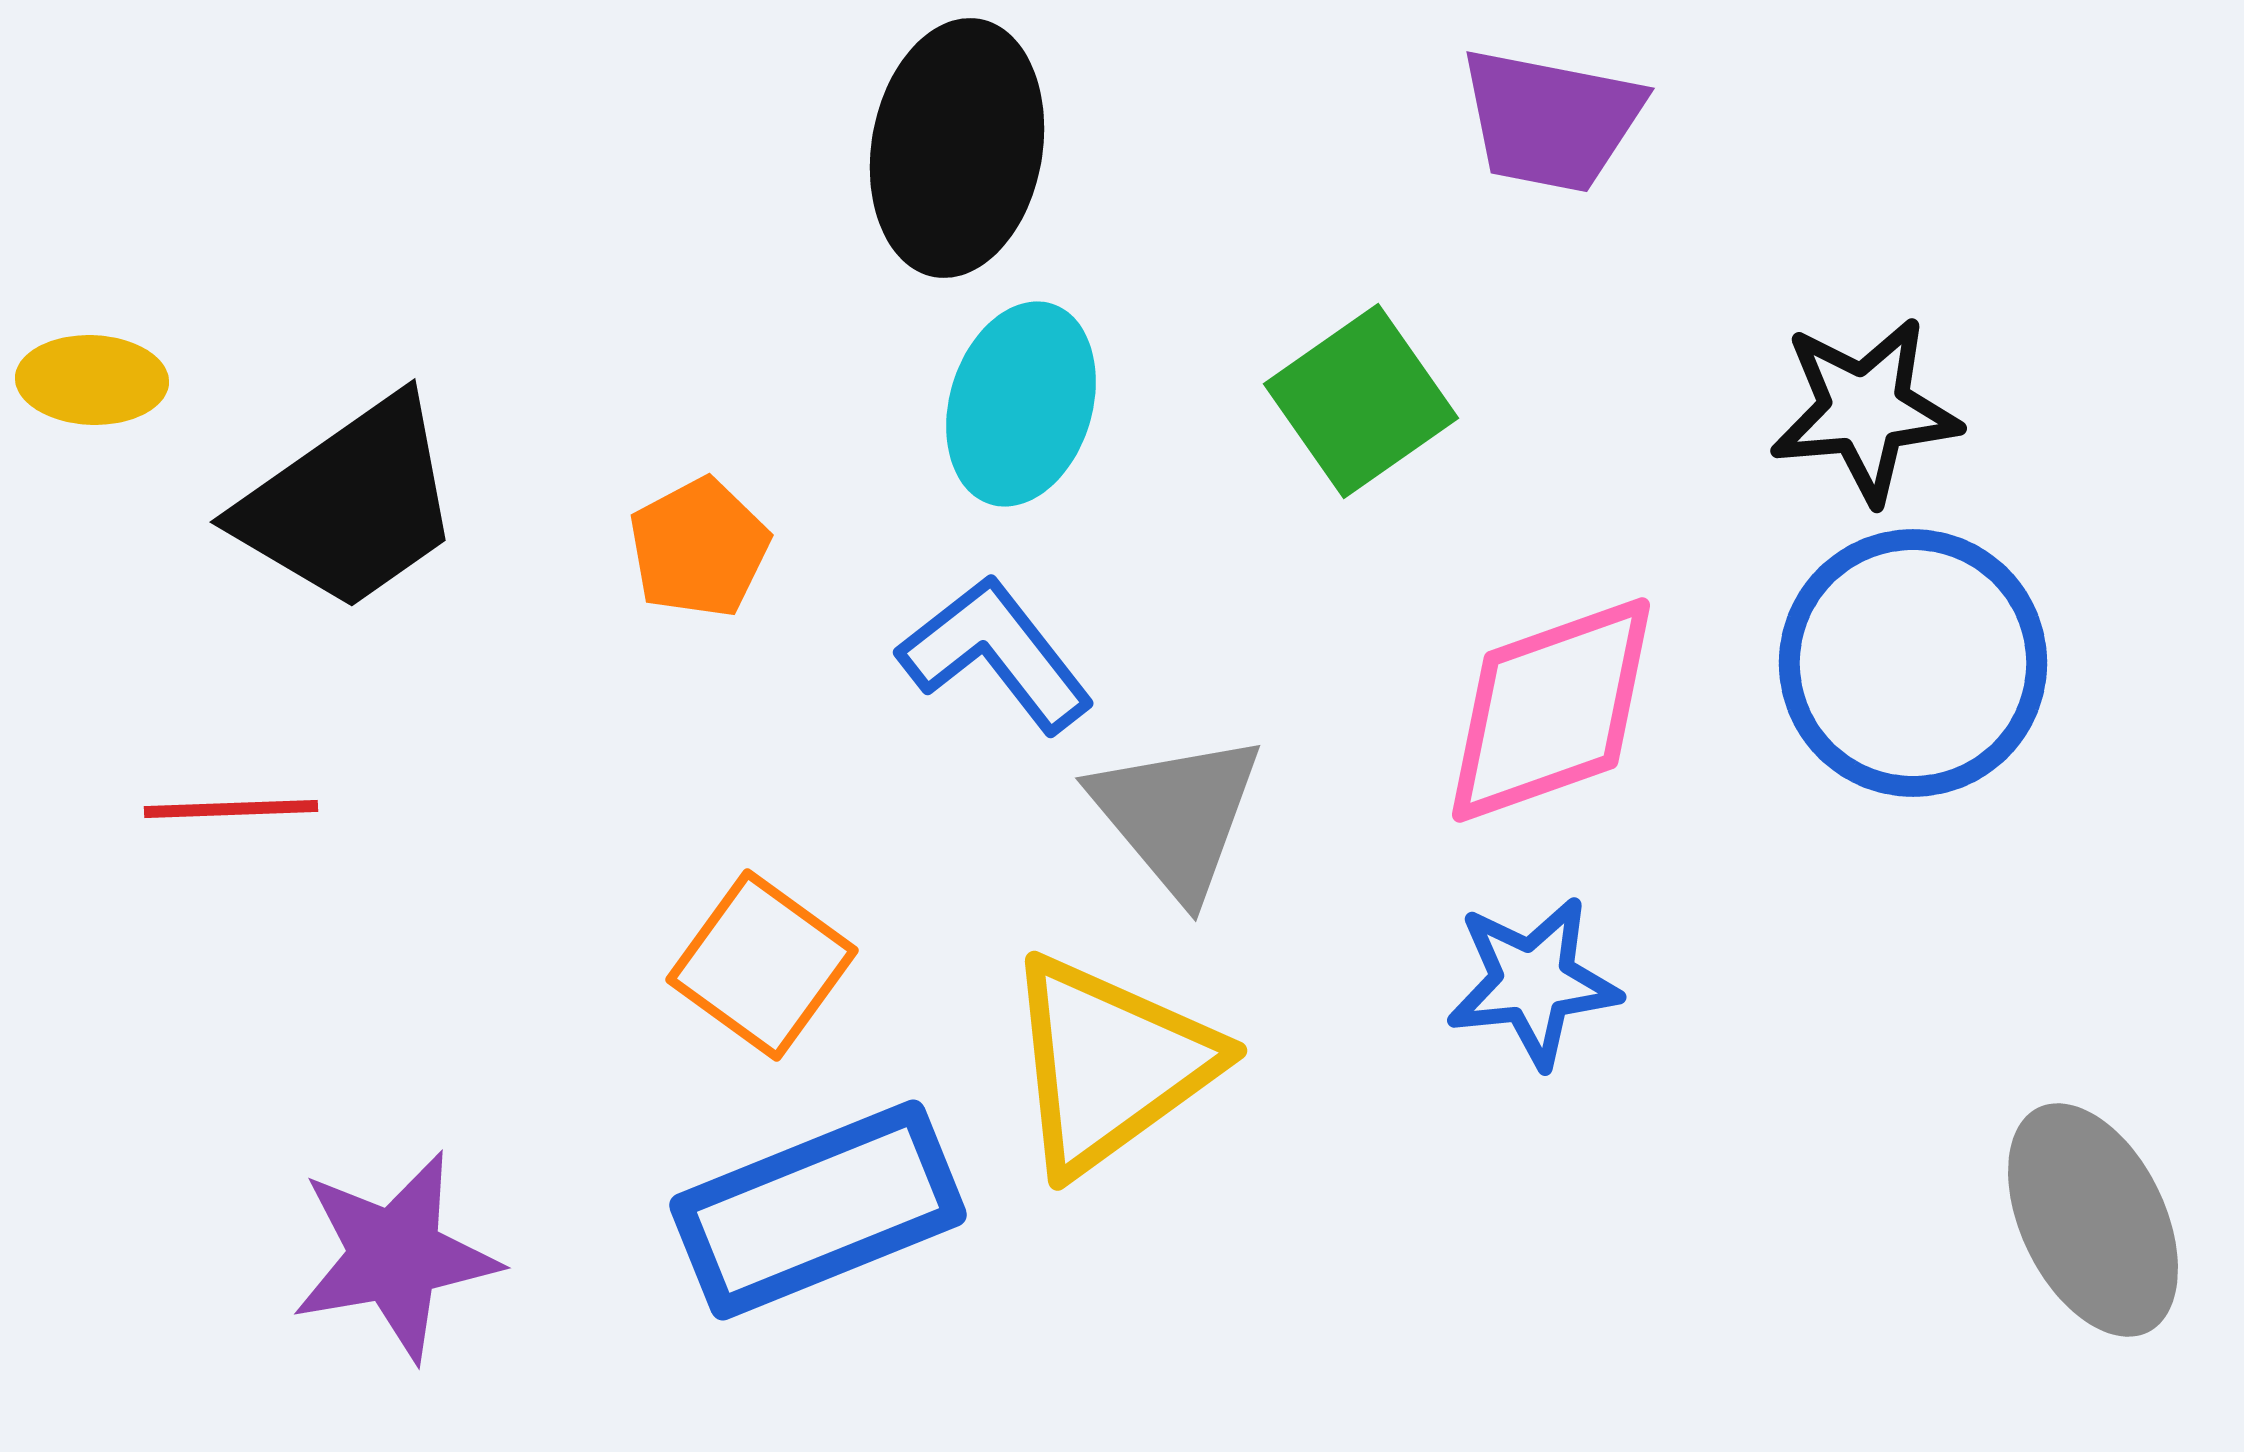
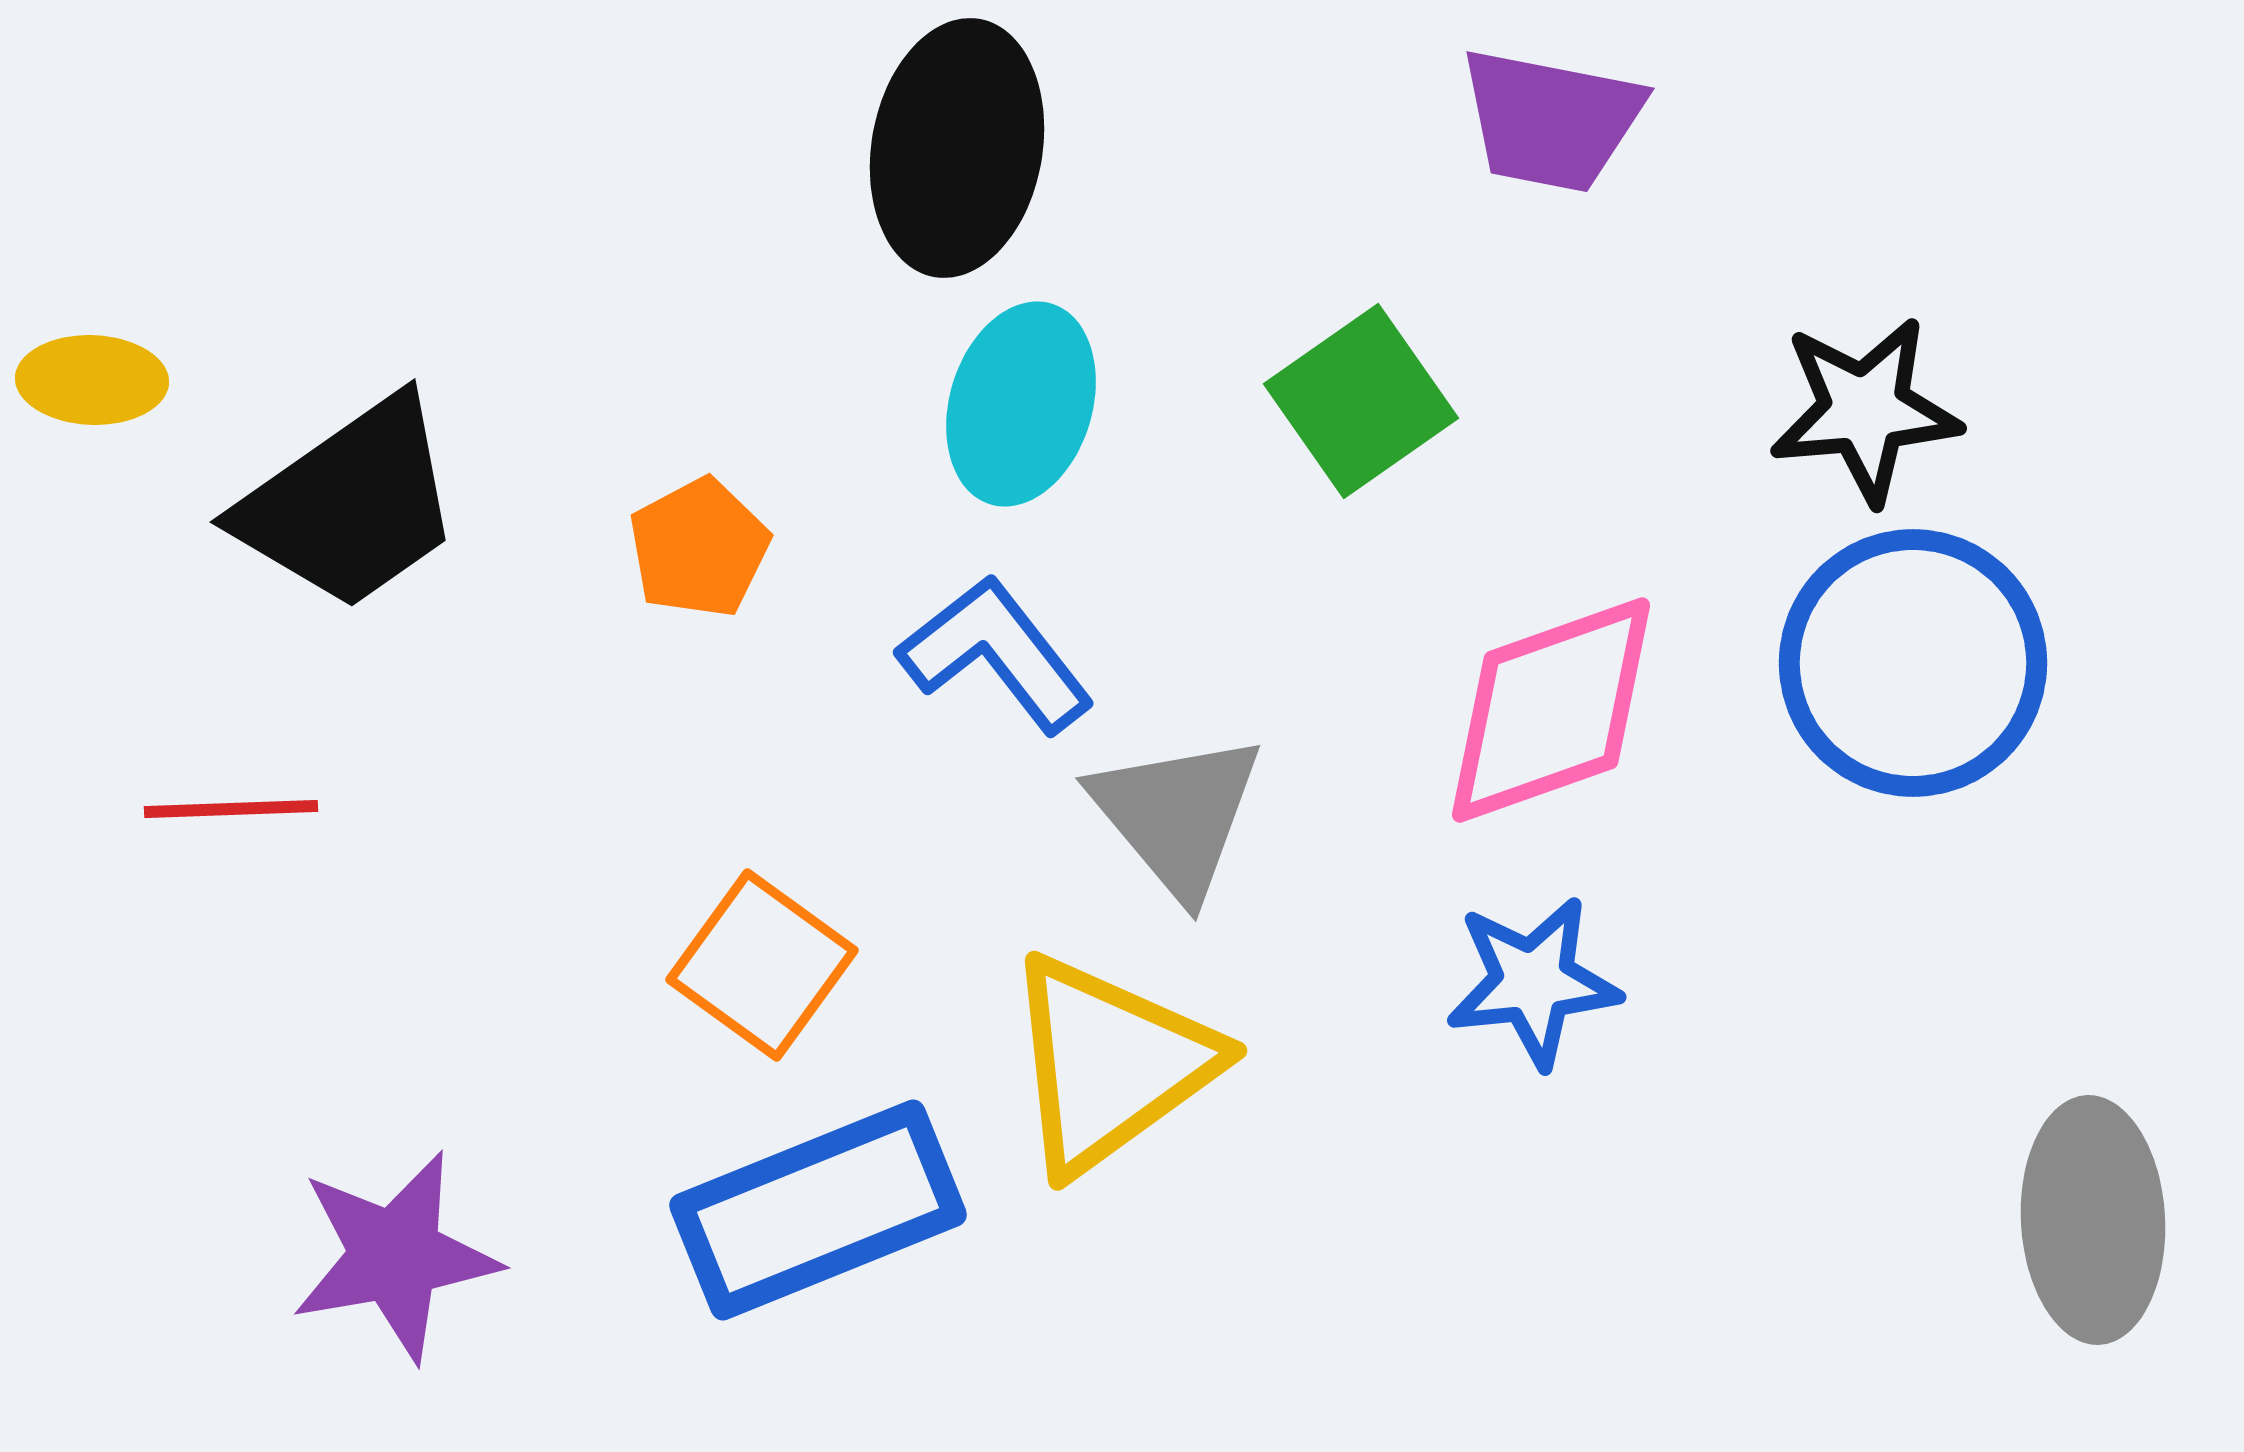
gray ellipse: rotated 23 degrees clockwise
